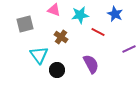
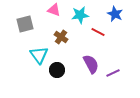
purple line: moved 16 px left, 24 px down
